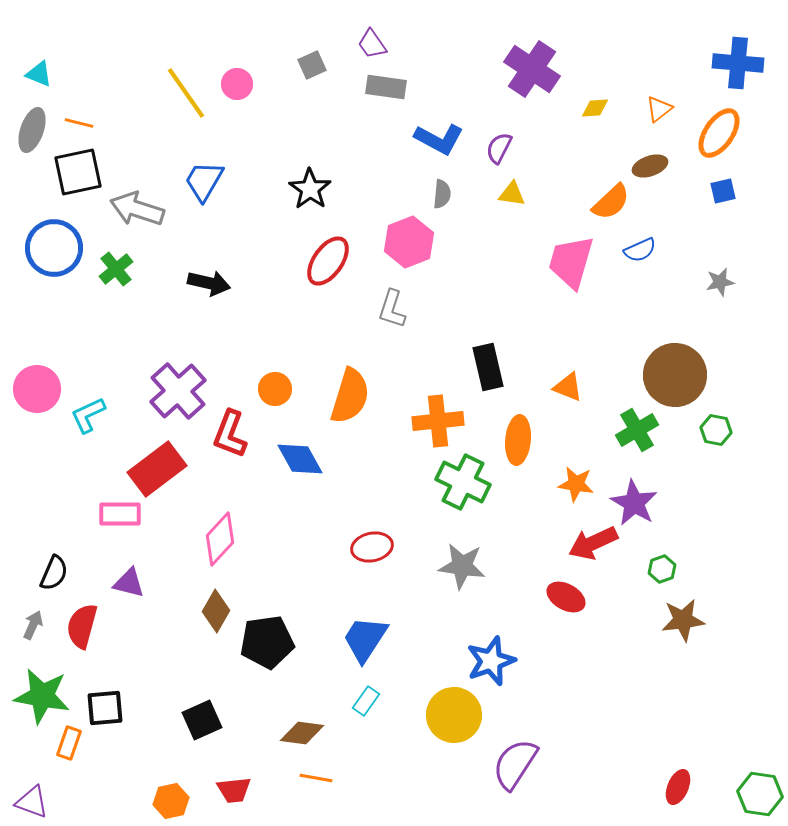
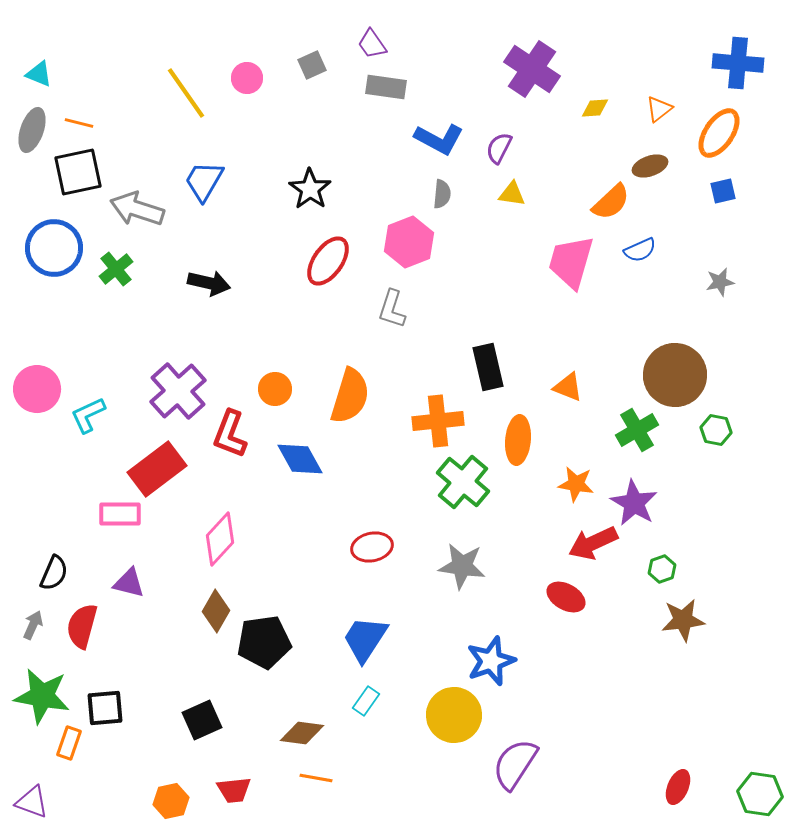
pink circle at (237, 84): moved 10 px right, 6 px up
green cross at (463, 482): rotated 14 degrees clockwise
black pentagon at (267, 642): moved 3 px left
